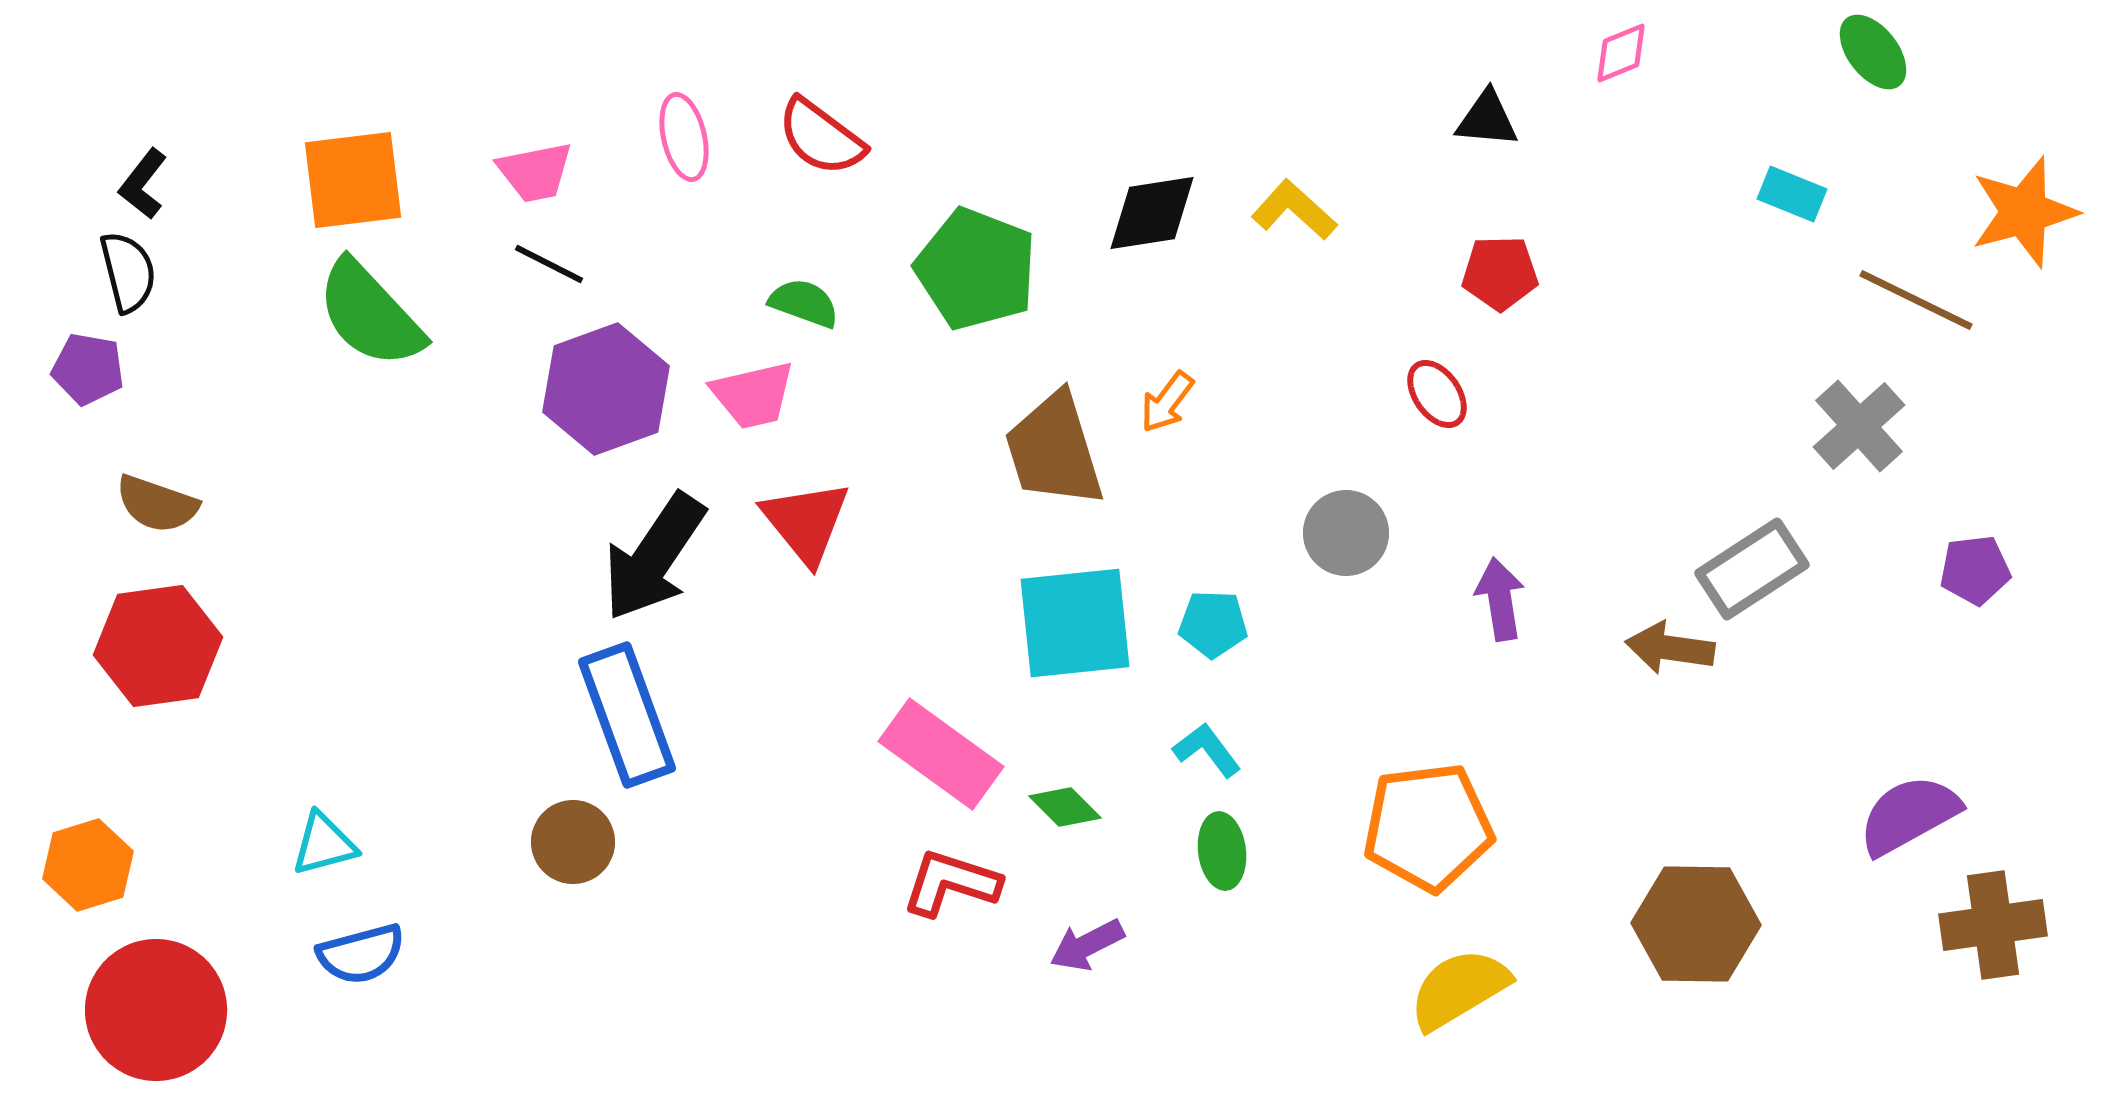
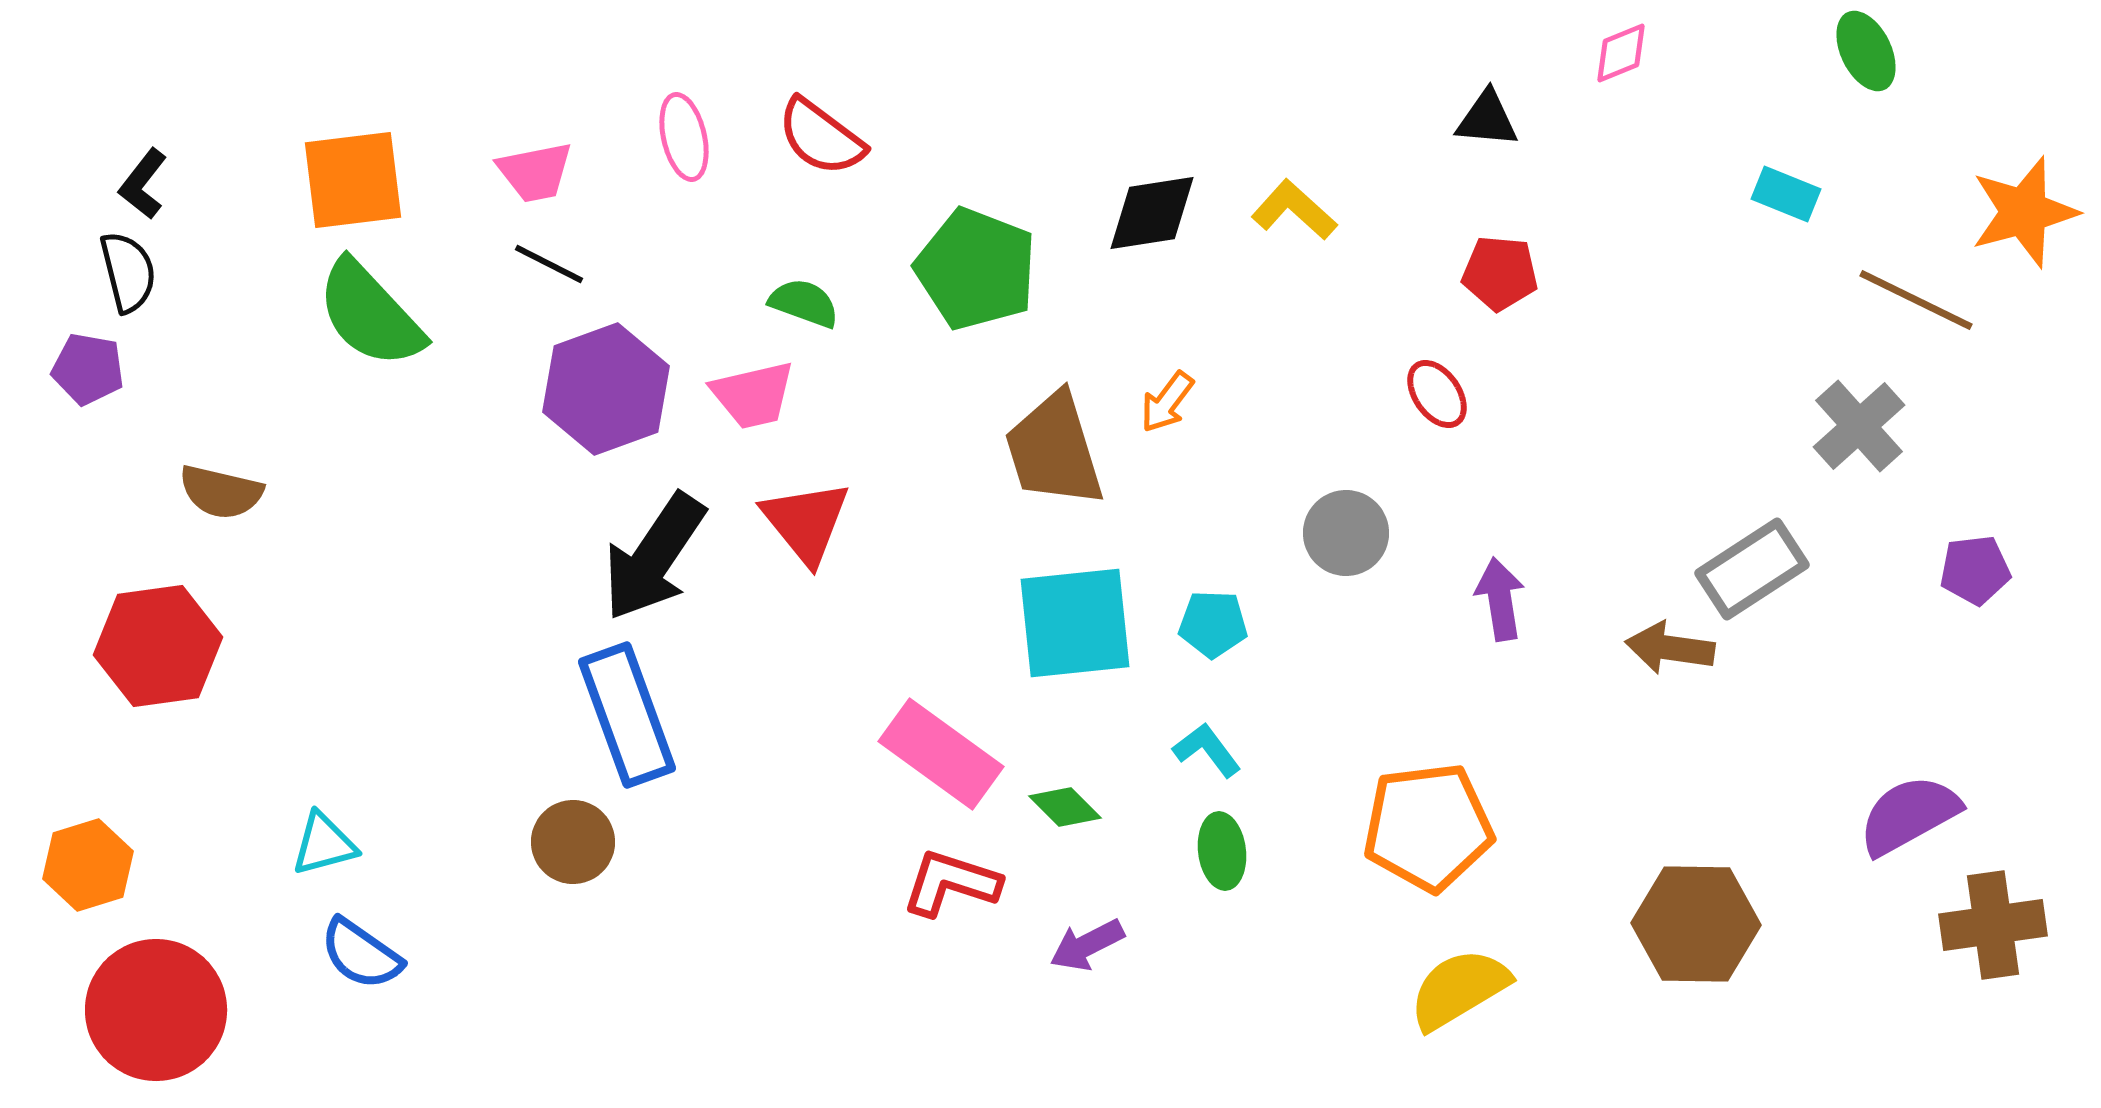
green ellipse at (1873, 52): moved 7 px left, 1 px up; rotated 12 degrees clockwise
cyan rectangle at (1792, 194): moved 6 px left
red pentagon at (1500, 273): rotated 6 degrees clockwise
brown semicircle at (157, 504): moved 64 px right, 12 px up; rotated 6 degrees counterclockwise
blue semicircle at (361, 954): rotated 50 degrees clockwise
